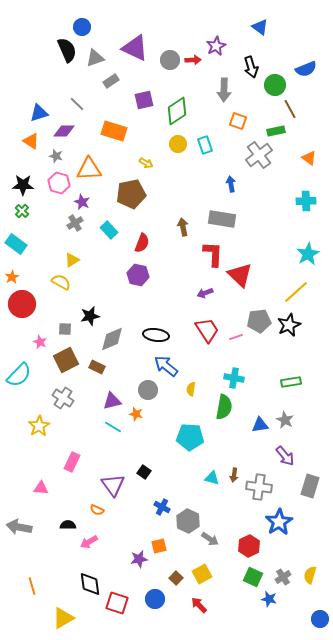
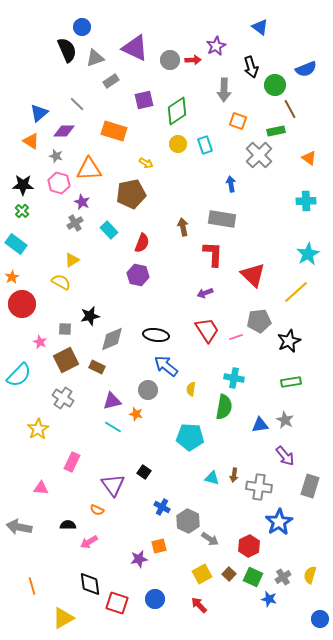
blue triangle at (39, 113): rotated 24 degrees counterclockwise
gray cross at (259, 155): rotated 8 degrees counterclockwise
red triangle at (240, 275): moved 13 px right
black star at (289, 325): moved 16 px down
yellow star at (39, 426): moved 1 px left, 3 px down
brown square at (176, 578): moved 53 px right, 4 px up
